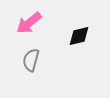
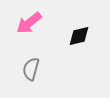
gray semicircle: moved 9 px down
